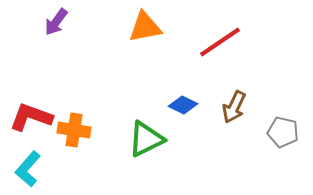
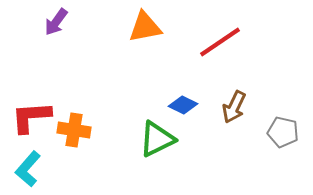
red L-shape: rotated 24 degrees counterclockwise
green triangle: moved 11 px right
